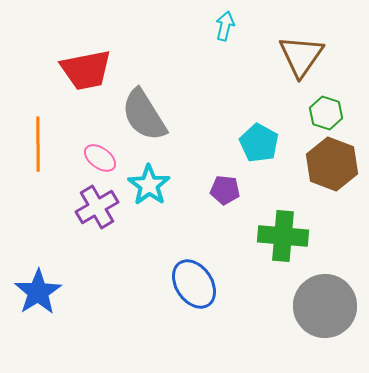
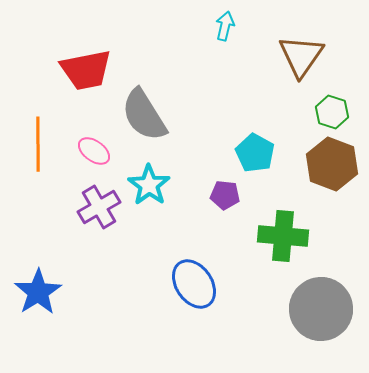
green hexagon: moved 6 px right, 1 px up
cyan pentagon: moved 4 px left, 10 px down
pink ellipse: moved 6 px left, 7 px up
purple pentagon: moved 5 px down
purple cross: moved 2 px right
gray circle: moved 4 px left, 3 px down
